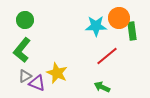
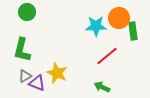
green circle: moved 2 px right, 8 px up
green rectangle: moved 1 px right
green L-shape: rotated 25 degrees counterclockwise
